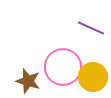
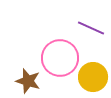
pink circle: moved 3 px left, 9 px up
